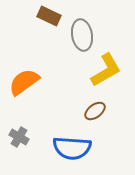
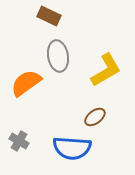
gray ellipse: moved 24 px left, 21 px down
orange semicircle: moved 2 px right, 1 px down
brown ellipse: moved 6 px down
gray cross: moved 4 px down
